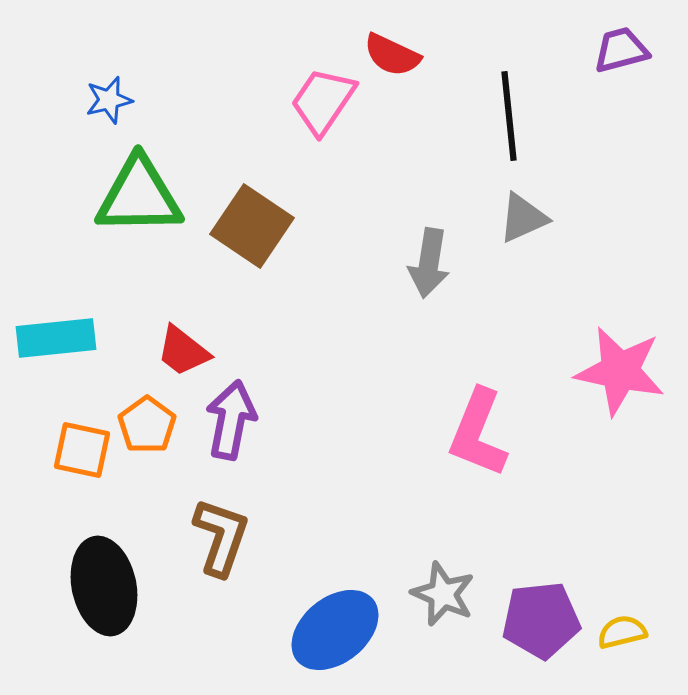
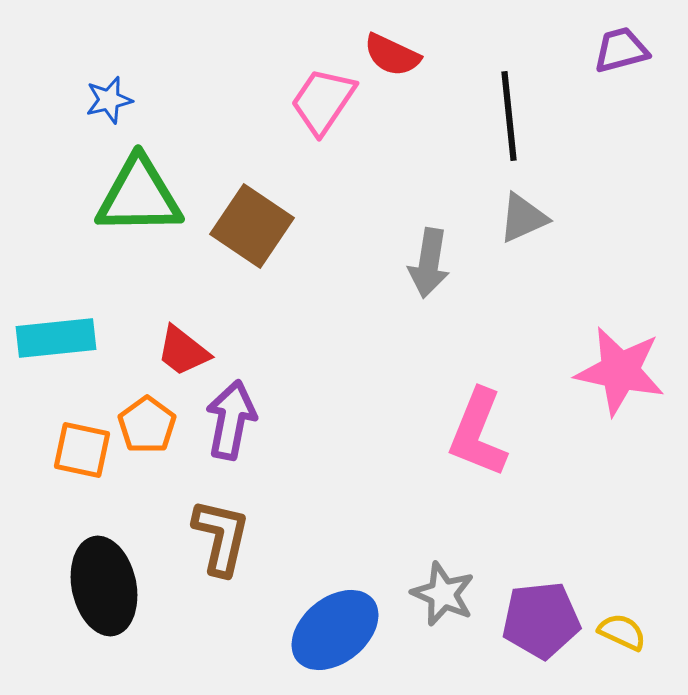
brown L-shape: rotated 6 degrees counterclockwise
yellow semicircle: rotated 39 degrees clockwise
